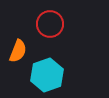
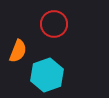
red circle: moved 4 px right
